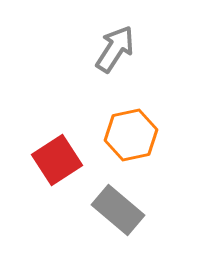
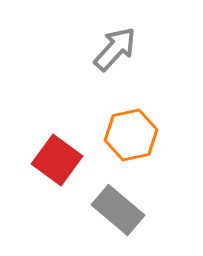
gray arrow: rotated 9 degrees clockwise
red square: rotated 21 degrees counterclockwise
